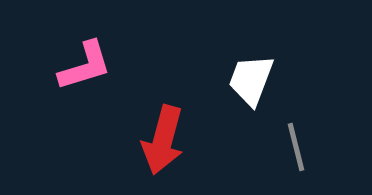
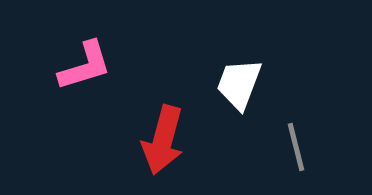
white trapezoid: moved 12 px left, 4 px down
